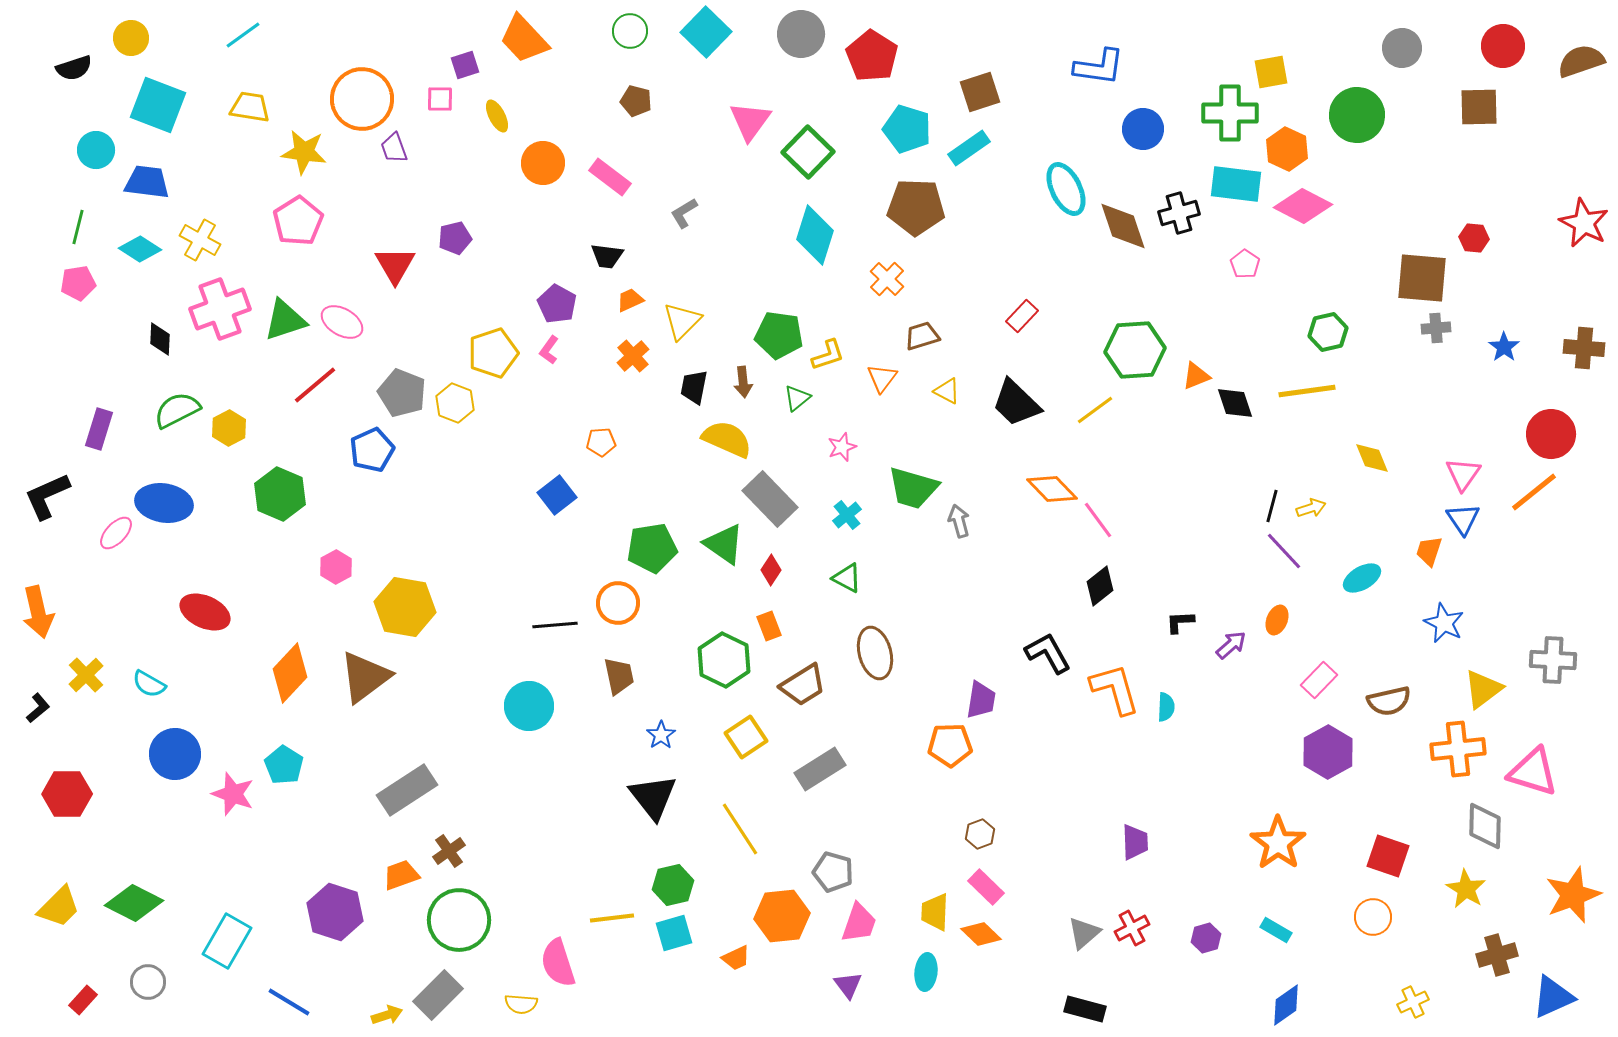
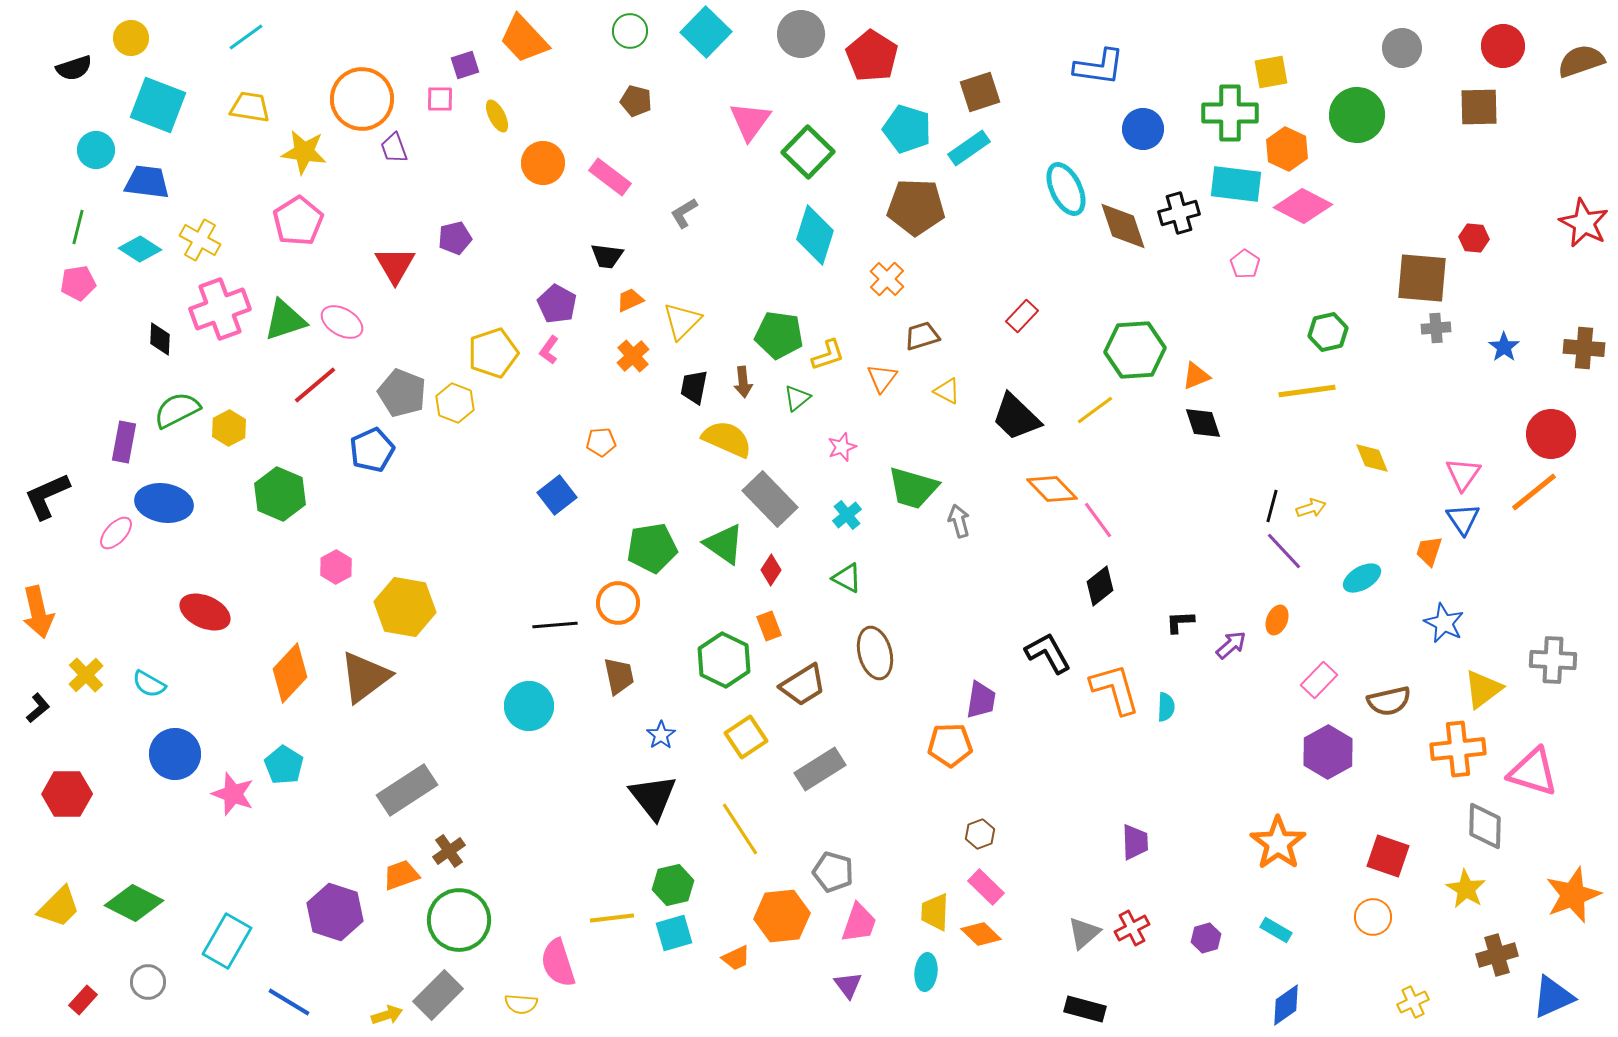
cyan line at (243, 35): moved 3 px right, 2 px down
black trapezoid at (1016, 403): moved 14 px down
black diamond at (1235, 403): moved 32 px left, 20 px down
purple rectangle at (99, 429): moved 25 px right, 13 px down; rotated 6 degrees counterclockwise
